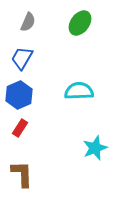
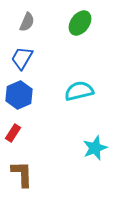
gray semicircle: moved 1 px left
cyan semicircle: rotated 12 degrees counterclockwise
red rectangle: moved 7 px left, 5 px down
